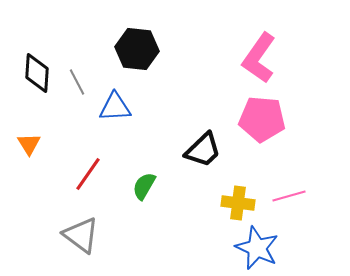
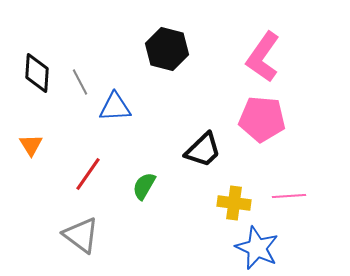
black hexagon: moved 30 px right; rotated 9 degrees clockwise
pink L-shape: moved 4 px right, 1 px up
gray line: moved 3 px right
orange triangle: moved 2 px right, 1 px down
pink line: rotated 12 degrees clockwise
yellow cross: moved 4 px left
